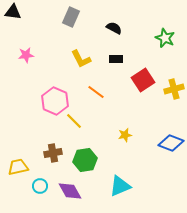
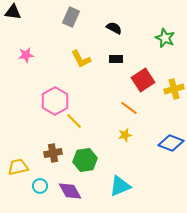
orange line: moved 33 px right, 16 px down
pink hexagon: rotated 8 degrees clockwise
